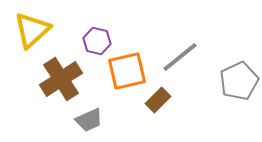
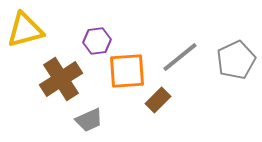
yellow triangle: moved 7 px left; rotated 27 degrees clockwise
purple hexagon: rotated 20 degrees counterclockwise
orange square: rotated 9 degrees clockwise
gray pentagon: moved 3 px left, 21 px up
